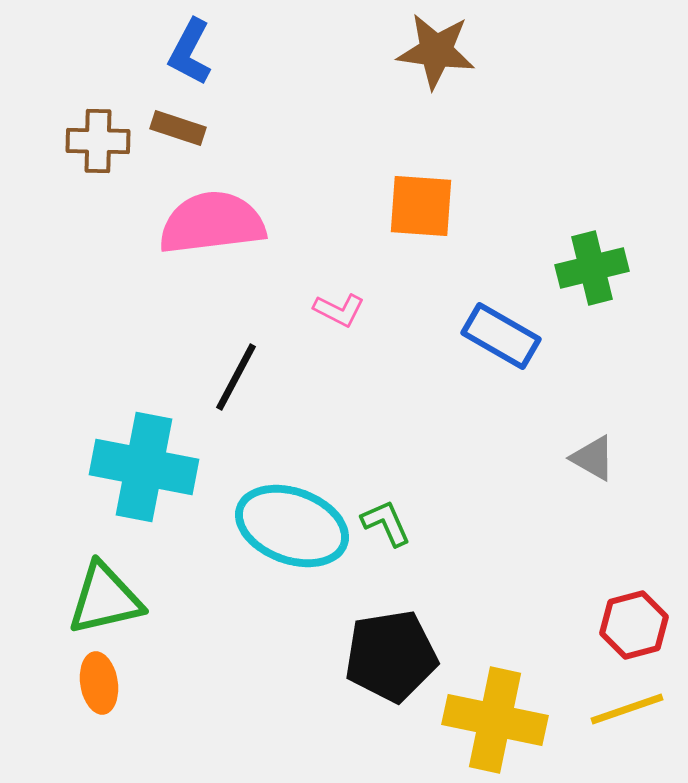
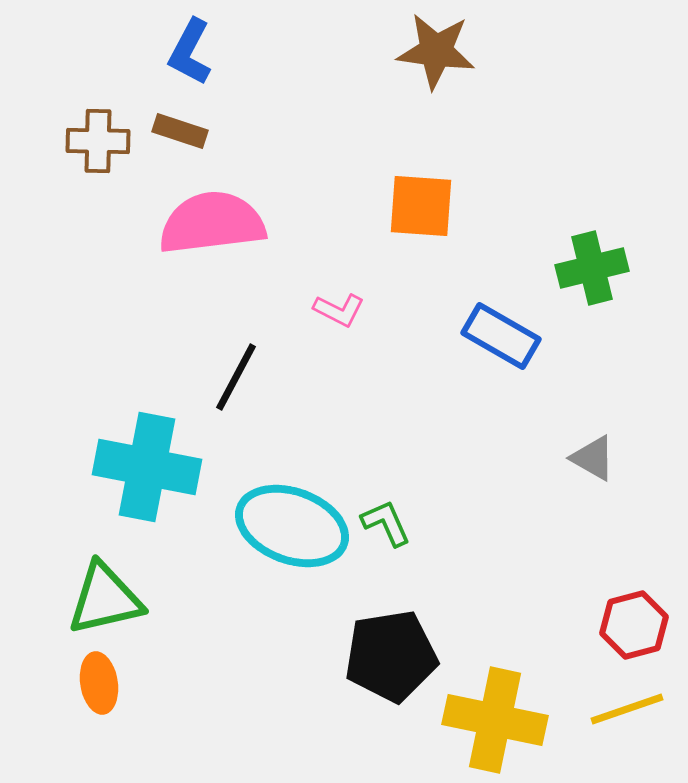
brown rectangle: moved 2 px right, 3 px down
cyan cross: moved 3 px right
